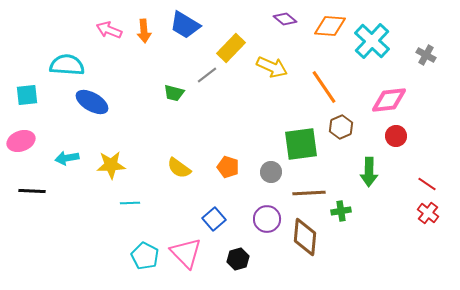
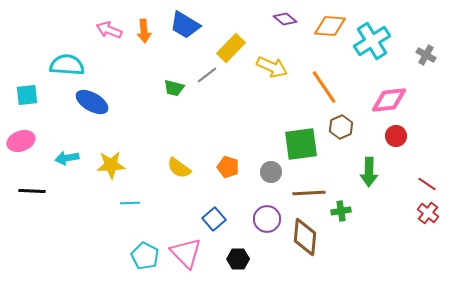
cyan cross: rotated 15 degrees clockwise
green trapezoid: moved 5 px up
black hexagon: rotated 15 degrees clockwise
